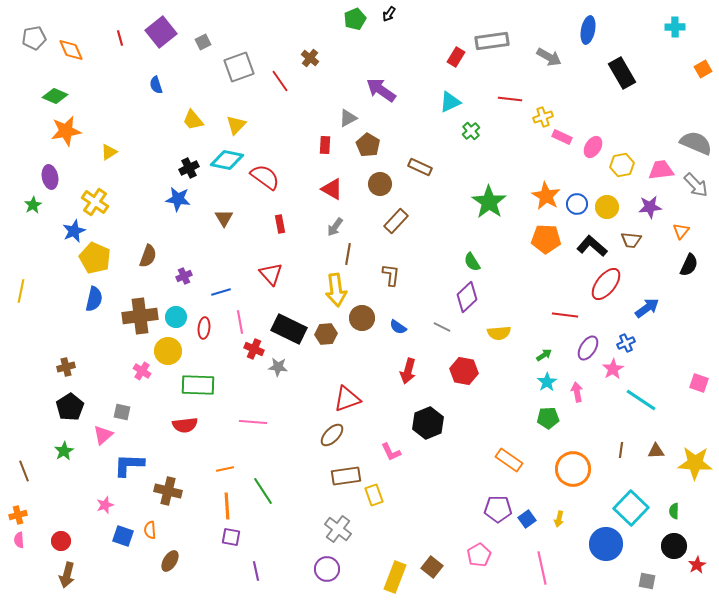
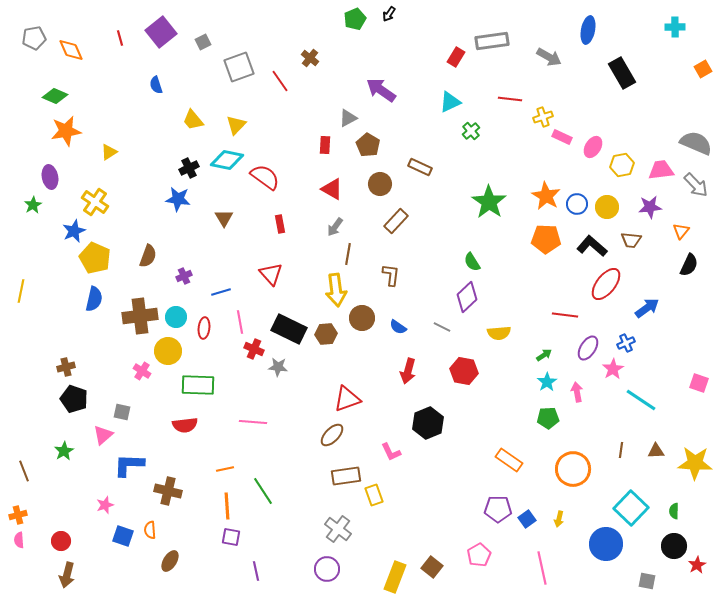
black pentagon at (70, 407): moved 4 px right, 8 px up; rotated 20 degrees counterclockwise
